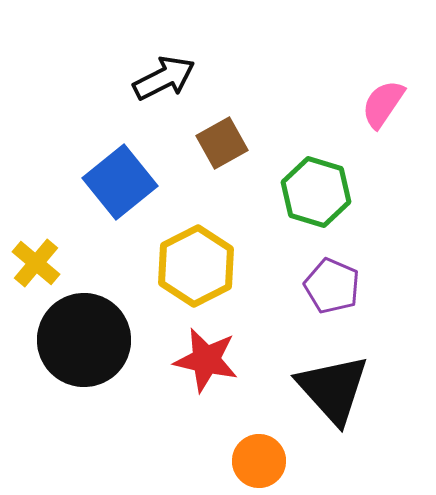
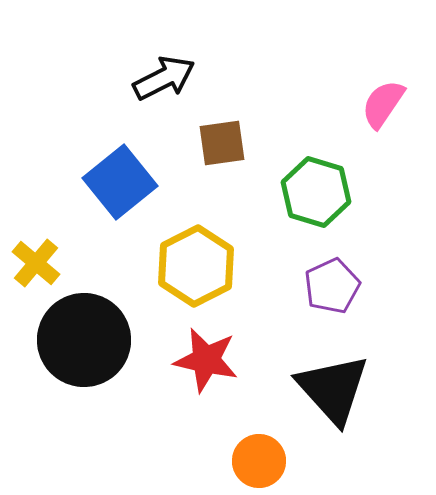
brown square: rotated 21 degrees clockwise
purple pentagon: rotated 24 degrees clockwise
